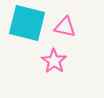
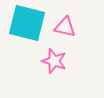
pink star: rotated 15 degrees counterclockwise
